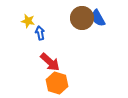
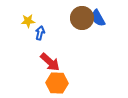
yellow star: rotated 16 degrees counterclockwise
blue arrow: rotated 24 degrees clockwise
orange hexagon: rotated 15 degrees counterclockwise
